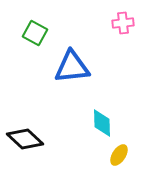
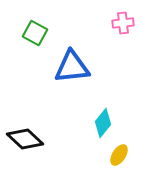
cyan diamond: moved 1 px right; rotated 40 degrees clockwise
